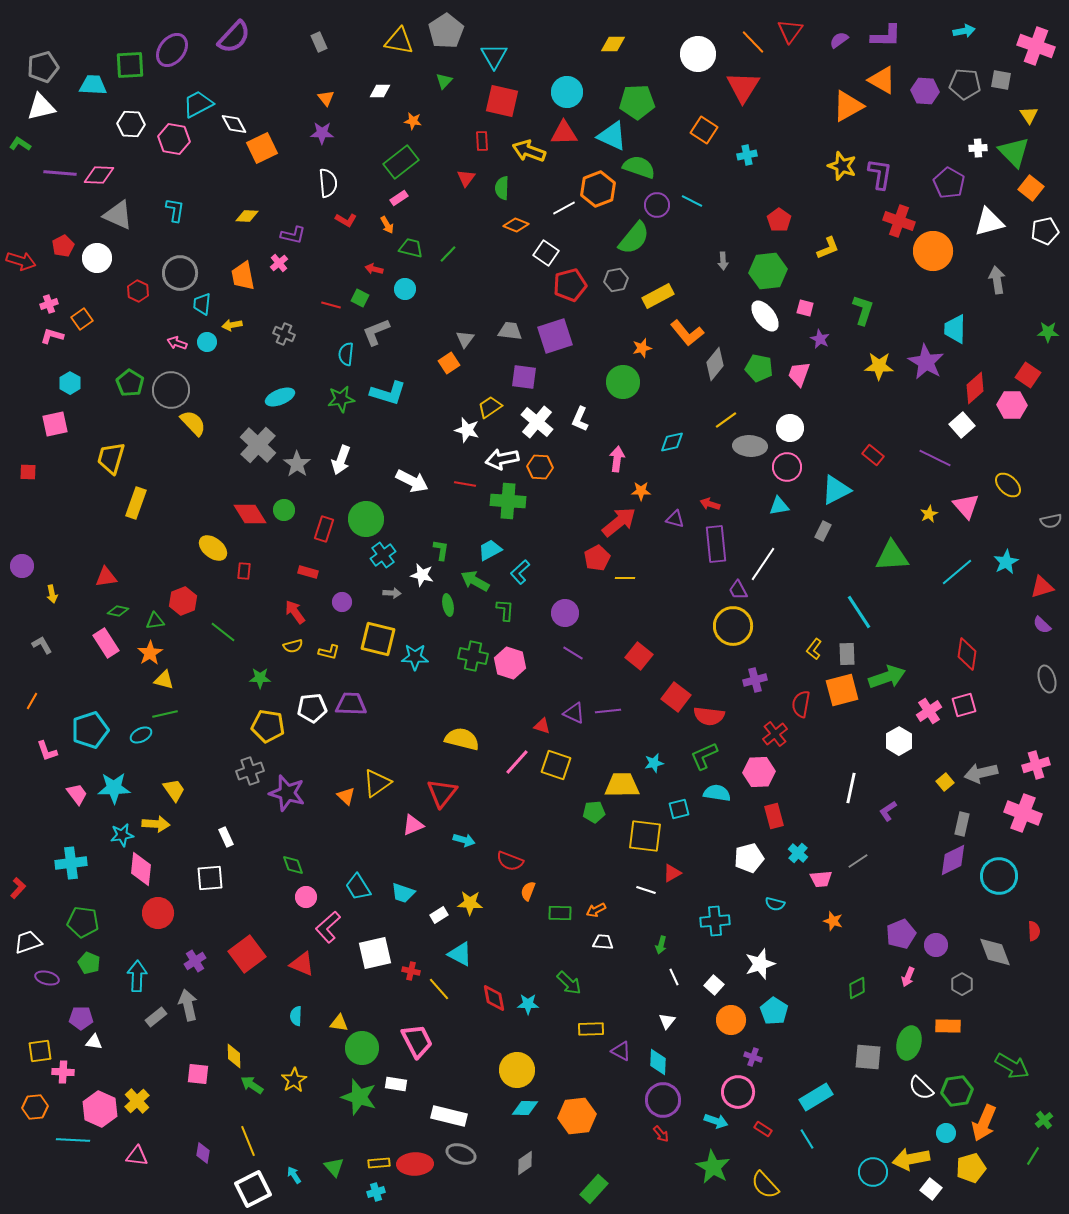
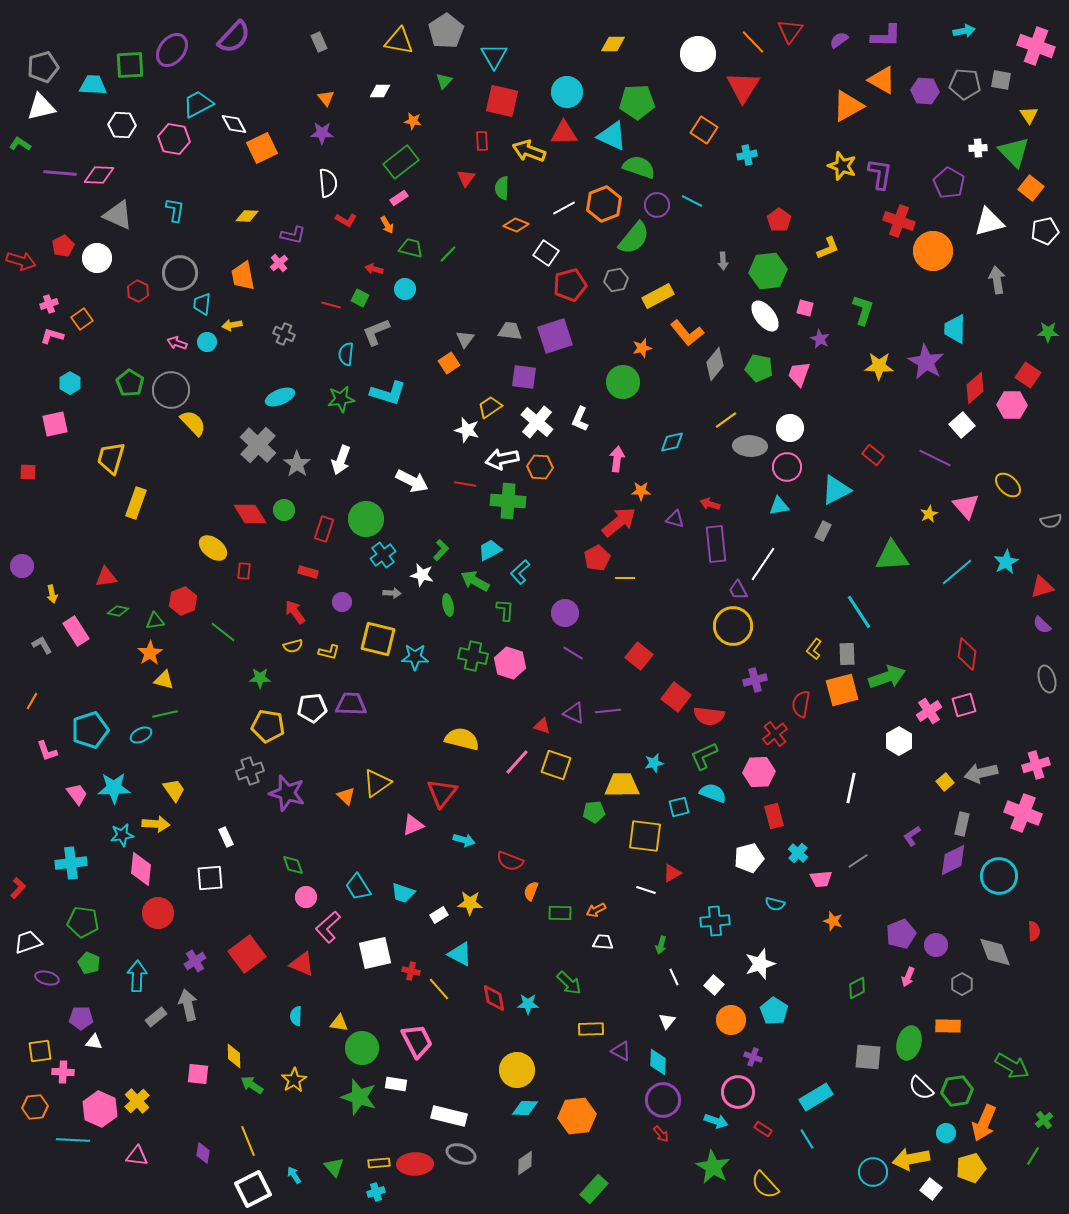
white hexagon at (131, 124): moved 9 px left, 1 px down
orange hexagon at (598, 189): moved 6 px right, 15 px down
green L-shape at (441, 550): rotated 35 degrees clockwise
pink rectangle at (106, 643): moved 30 px left, 12 px up
cyan semicircle at (717, 793): moved 4 px left; rotated 12 degrees clockwise
cyan square at (679, 809): moved 2 px up
purple L-shape at (888, 811): moved 24 px right, 25 px down
orange semicircle at (528, 891): moved 3 px right
